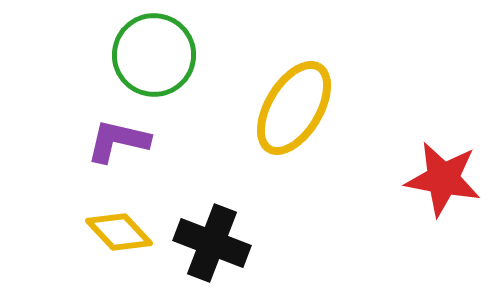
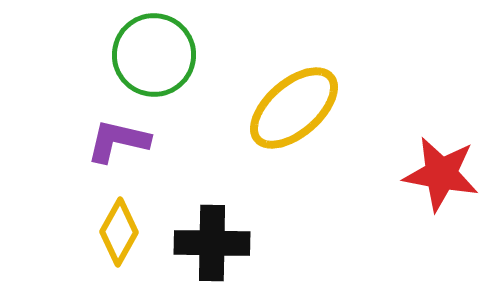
yellow ellipse: rotated 18 degrees clockwise
red star: moved 2 px left, 5 px up
yellow diamond: rotated 72 degrees clockwise
black cross: rotated 20 degrees counterclockwise
